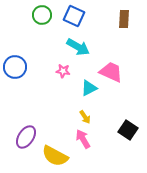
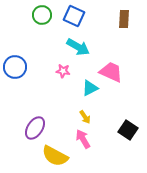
cyan triangle: moved 1 px right
purple ellipse: moved 9 px right, 9 px up
